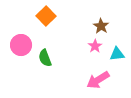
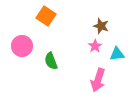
orange square: rotated 12 degrees counterclockwise
brown star: rotated 14 degrees counterclockwise
pink circle: moved 1 px right, 1 px down
green semicircle: moved 6 px right, 3 px down
pink arrow: rotated 40 degrees counterclockwise
